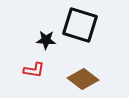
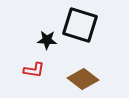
black star: moved 1 px right
